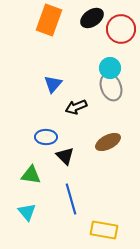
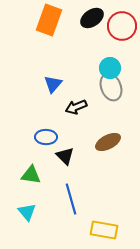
red circle: moved 1 px right, 3 px up
